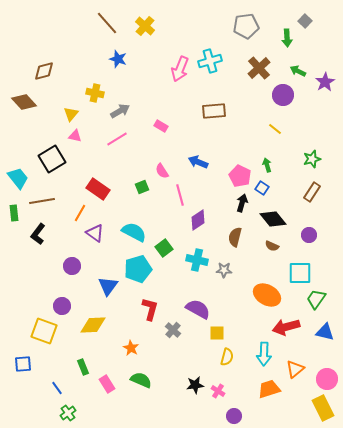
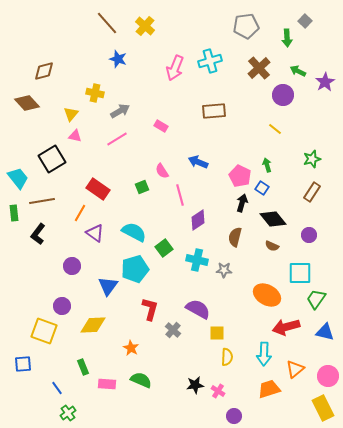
pink arrow at (180, 69): moved 5 px left, 1 px up
brown diamond at (24, 102): moved 3 px right, 1 px down
cyan pentagon at (138, 269): moved 3 px left
yellow semicircle at (227, 357): rotated 12 degrees counterclockwise
pink circle at (327, 379): moved 1 px right, 3 px up
pink rectangle at (107, 384): rotated 54 degrees counterclockwise
